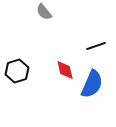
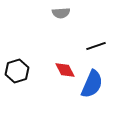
gray semicircle: moved 17 px right, 1 px down; rotated 54 degrees counterclockwise
red diamond: rotated 15 degrees counterclockwise
